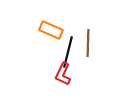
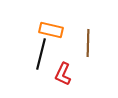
orange rectangle: rotated 10 degrees counterclockwise
black line: moved 27 px left, 2 px down
